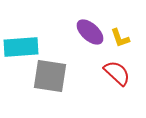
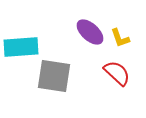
gray square: moved 4 px right
